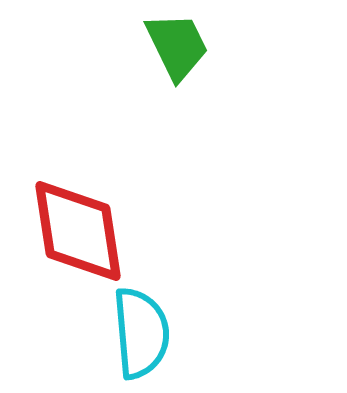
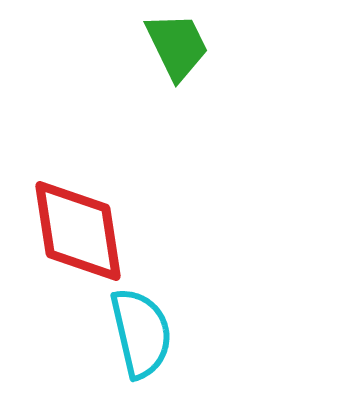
cyan semicircle: rotated 8 degrees counterclockwise
